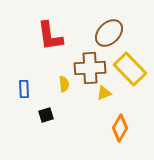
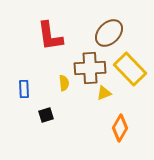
yellow semicircle: moved 1 px up
